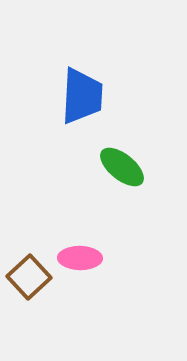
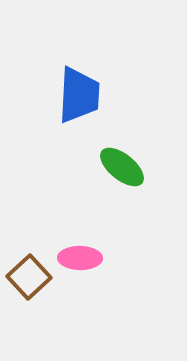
blue trapezoid: moved 3 px left, 1 px up
